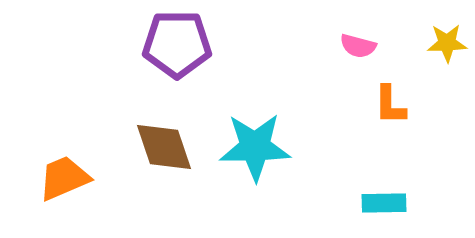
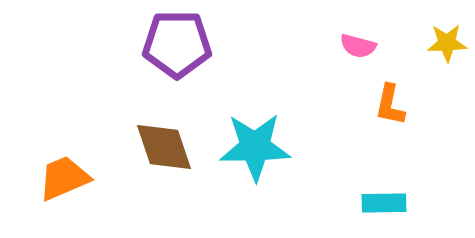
orange L-shape: rotated 12 degrees clockwise
